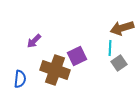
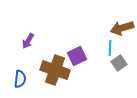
purple arrow: moved 6 px left; rotated 14 degrees counterclockwise
